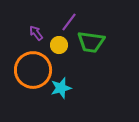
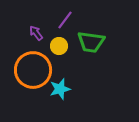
purple line: moved 4 px left, 2 px up
yellow circle: moved 1 px down
cyan star: moved 1 px left, 1 px down
